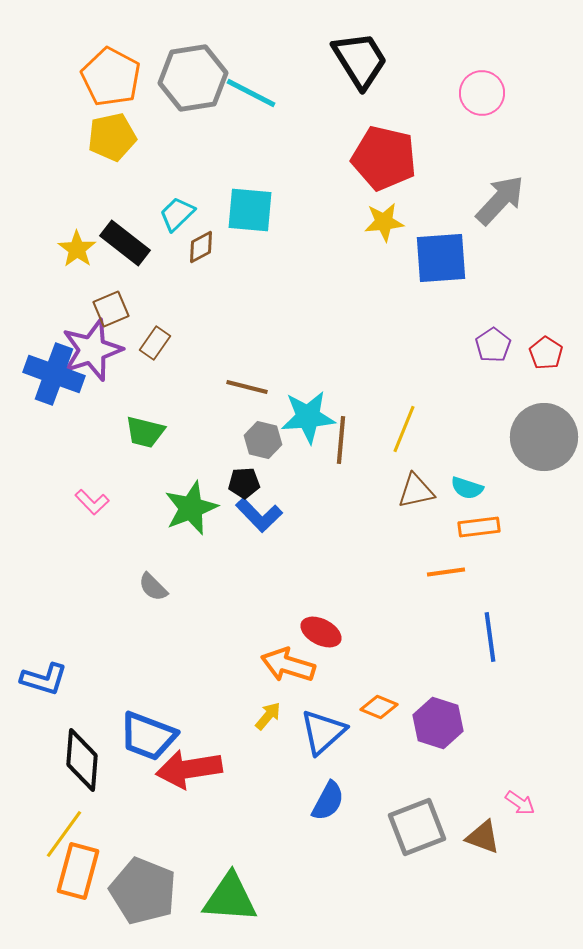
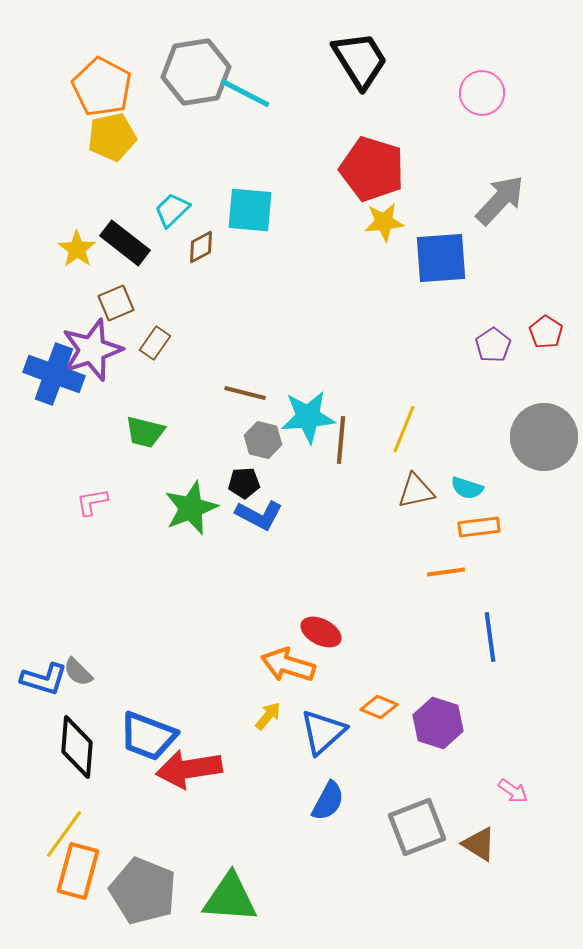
orange pentagon at (111, 77): moved 9 px left, 10 px down
gray hexagon at (193, 78): moved 3 px right, 6 px up
cyan line at (251, 93): moved 6 px left
red pentagon at (384, 158): moved 12 px left, 11 px down; rotated 4 degrees clockwise
cyan trapezoid at (177, 214): moved 5 px left, 4 px up
brown square at (111, 309): moved 5 px right, 6 px up
red pentagon at (546, 353): moved 21 px up
brown line at (247, 387): moved 2 px left, 6 px down
pink L-shape at (92, 502): rotated 124 degrees clockwise
blue L-shape at (259, 515): rotated 18 degrees counterclockwise
gray semicircle at (153, 587): moved 75 px left, 85 px down
black diamond at (82, 760): moved 5 px left, 13 px up
pink arrow at (520, 803): moved 7 px left, 12 px up
brown triangle at (483, 837): moved 4 px left, 7 px down; rotated 12 degrees clockwise
